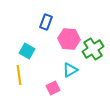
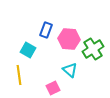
blue rectangle: moved 8 px down
cyan square: moved 1 px right, 1 px up
cyan triangle: rotated 49 degrees counterclockwise
